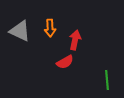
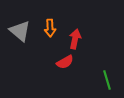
gray triangle: rotated 15 degrees clockwise
red arrow: moved 1 px up
green line: rotated 12 degrees counterclockwise
